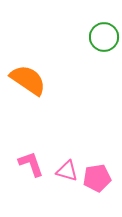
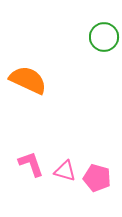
orange semicircle: rotated 9 degrees counterclockwise
pink triangle: moved 2 px left
pink pentagon: rotated 24 degrees clockwise
